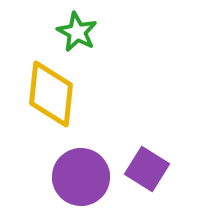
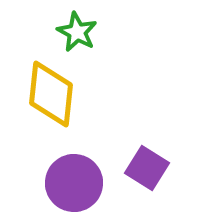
purple square: moved 1 px up
purple circle: moved 7 px left, 6 px down
